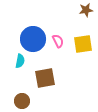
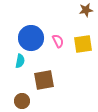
blue circle: moved 2 px left, 1 px up
brown square: moved 1 px left, 2 px down
